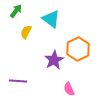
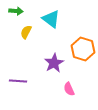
green arrow: rotated 56 degrees clockwise
orange hexagon: moved 5 px right; rotated 15 degrees counterclockwise
purple star: moved 3 px down
